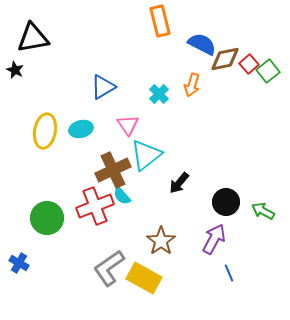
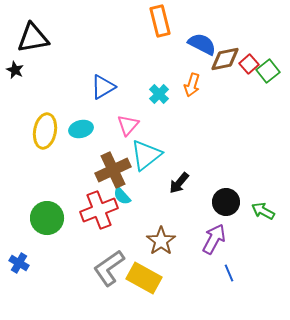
pink triangle: rotated 15 degrees clockwise
red cross: moved 4 px right, 4 px down
